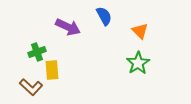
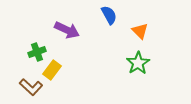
blue semicircle: moved 5 px right, 1 px up
purple arrow: moved 1 px left, 3 px down
yellow rectangle: rotated 42 degrees clockwise
